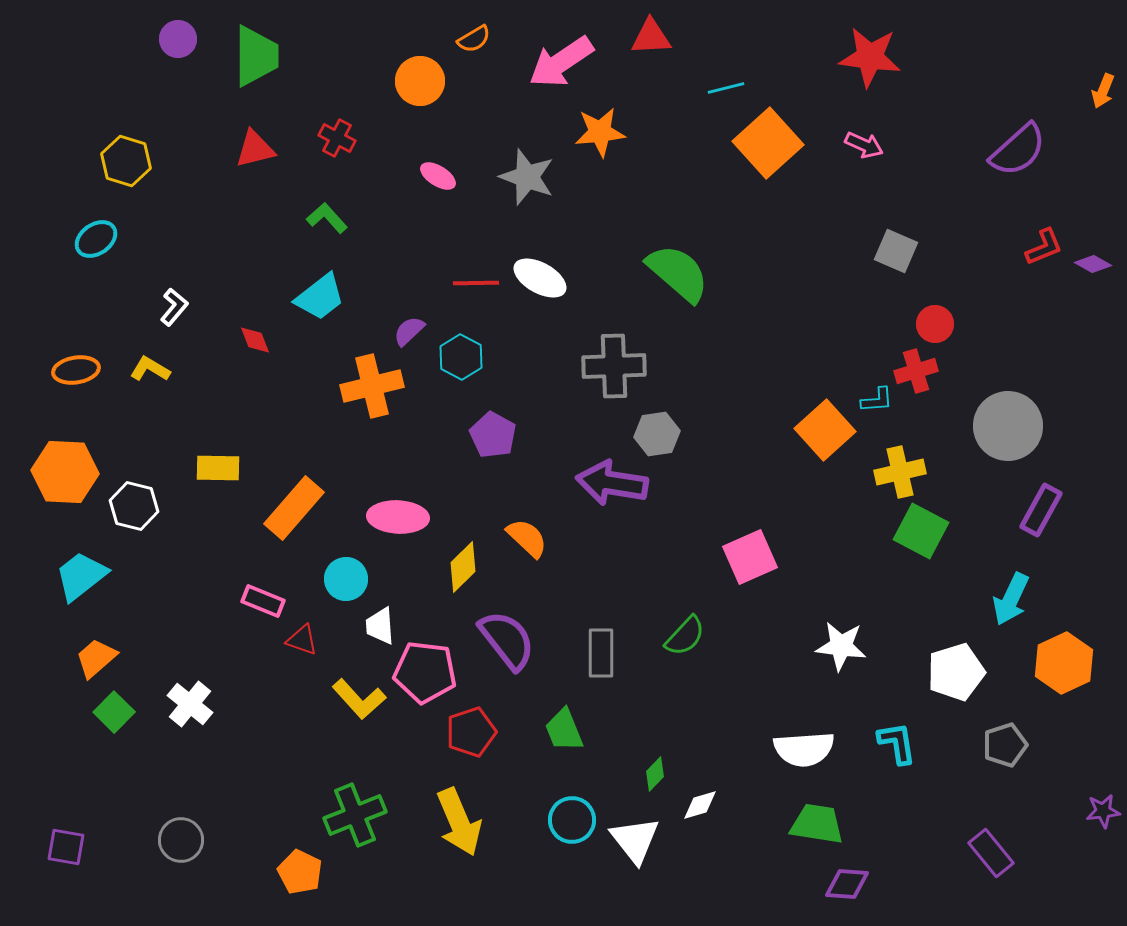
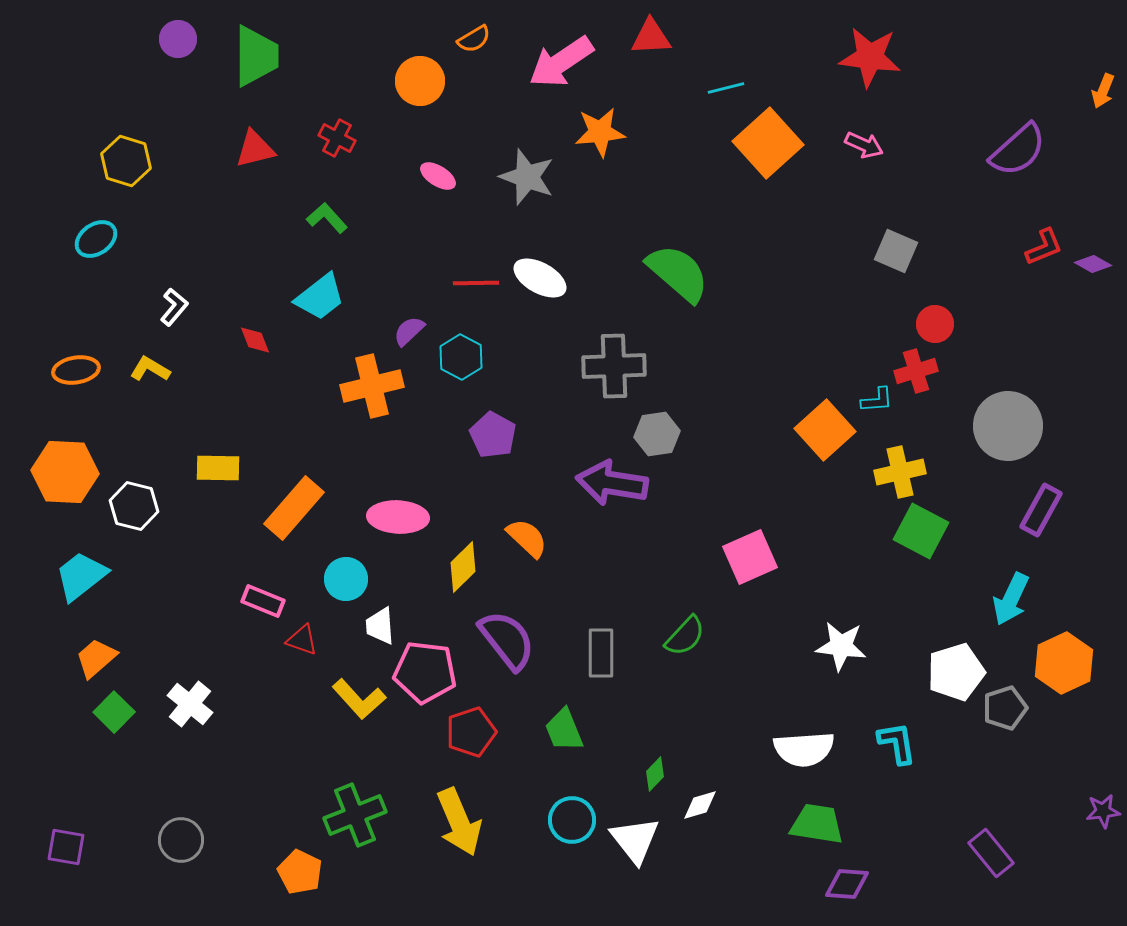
gray pentagon at (1005, 745): moved 37 px up
